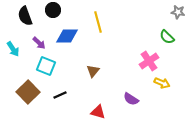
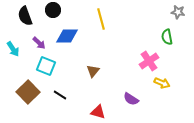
yellow line: moved 3 px right, 3 px up
green semicircle: rotated 35 degrees clockwise
black line: rotated 56 degrees clockwise
